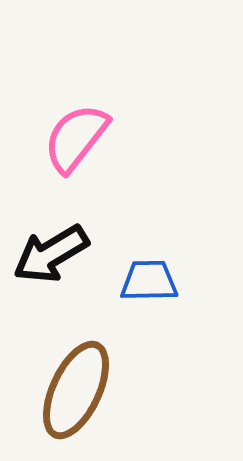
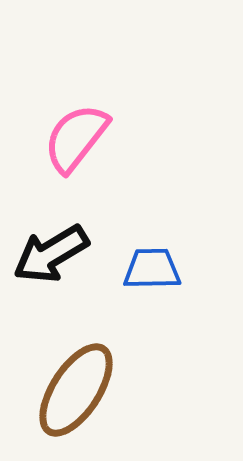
blue trapezoid: moved 3 px right, 12 px up
brown ellipse: rotated 8 degrees clockwise
